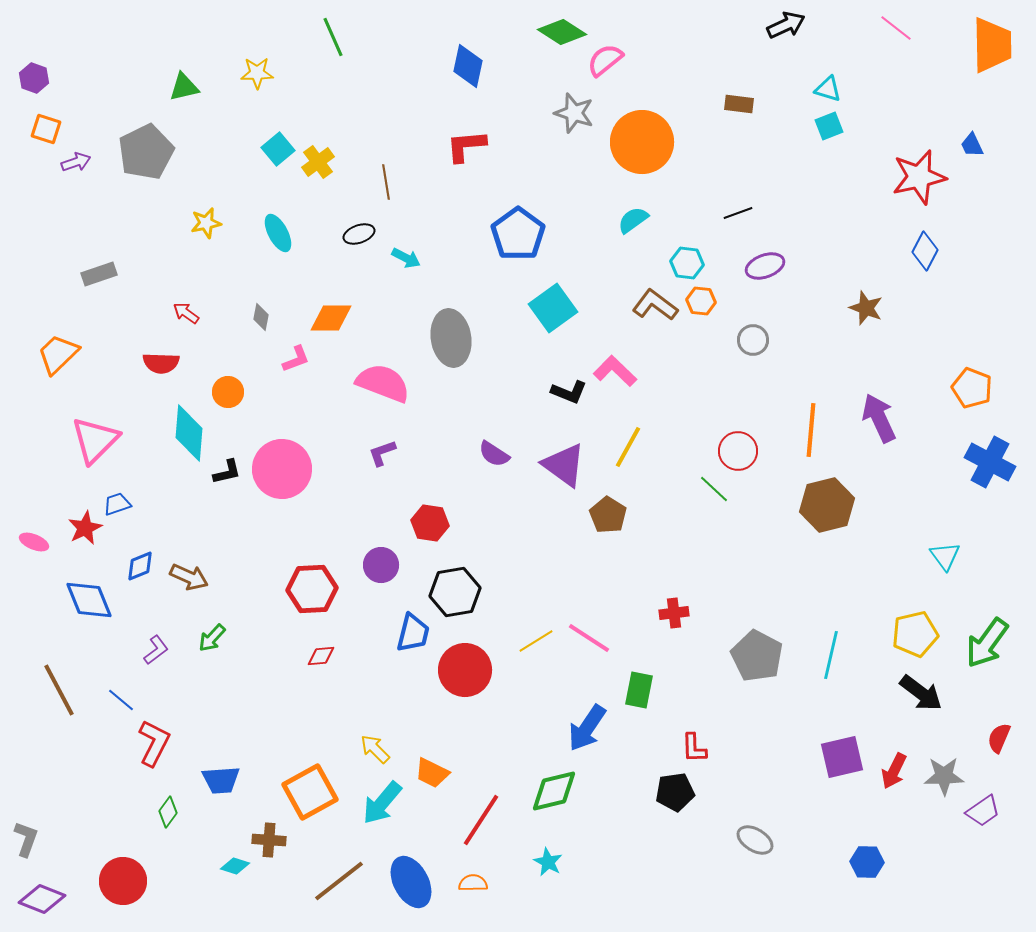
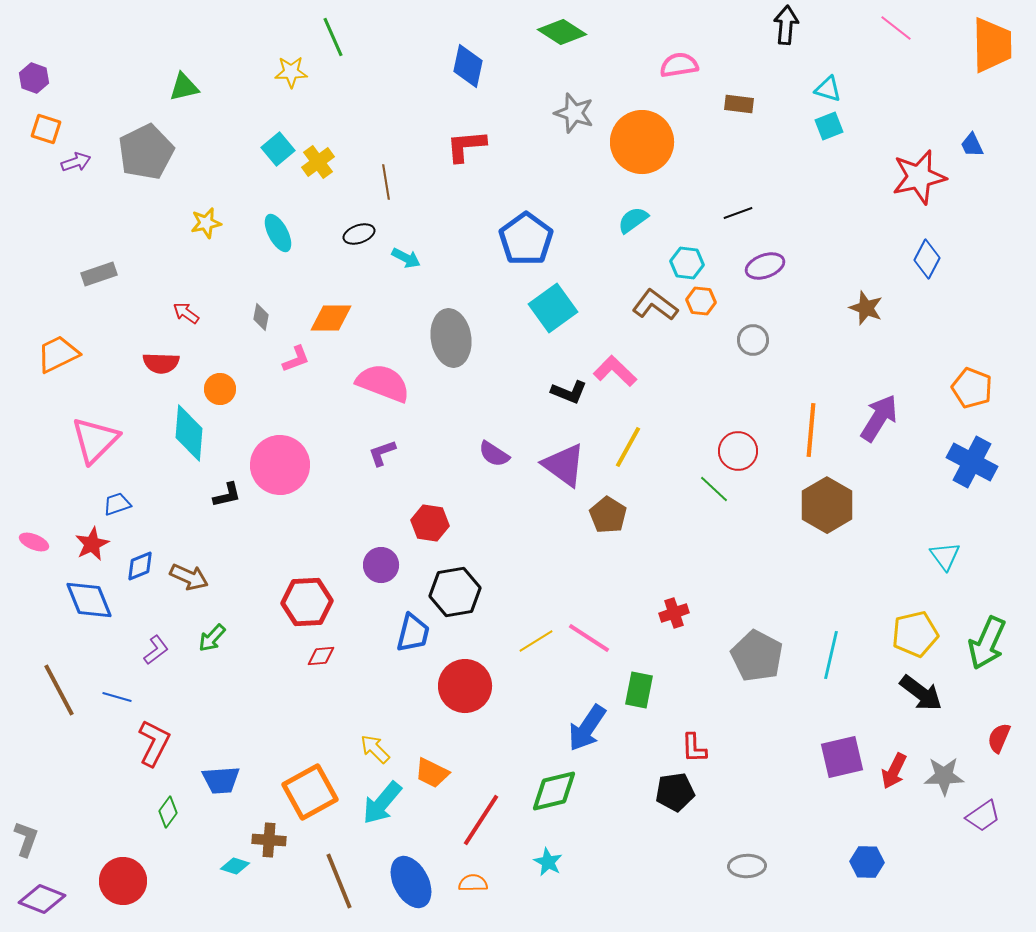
black arrow at (786, 25): rotated 60 degrees counterclockwise
pink semicircle at (605, 60): moved 74 px right, 5 px down; rotated 30 degrees clockwise
yellow star at (257, 73): moved 34 px right, 1 px up
blue pentagon at (518, 234): moved 8 px right, 5 px down
blue diamond at (925, 251): moved 2 px right, 8 px down
orange trapezoid at (58, 354): rotated 18 degrees clockwise
orange circle at (228, 392): moved 8 px left, 3 px up
purple arrow at (879, 418): rotated 57 degrees clockwise
blue cross at (990, 462): moved 18 px left
pink circle at (282, 469): moved 2 px left, 4 px up
black L-shape at (227, 472): moved 23 px down
brown hexagon at (827, 505): rotated 16 degrees counterclockwise
red star at (85, 528): moved 7 px right, 16 px down
red hexagon at (312, 589): moved 5 px left, 13 px down
red cross at (674, 613): rotated 12 degrees counterclockwise
green arrow at (987, 643): rotated 12 degrees counterclockwise
red circle at (465, 670): moved 16 px down
blue line at (121, 700): moved 4 px left, 3 px up; rotated 24 degrees counterclockwise
purple trapezoid at (983, 811): moved 5 px down
gray ellipse at (755, 840): moved 8 px left, 26 px down; rotated 33 degrees counterclockwise
brown line at (339, 881): rotated 74 degrees counterclockwise
